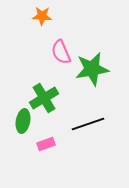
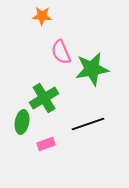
green ellipse: moved 1 px left, 1 px down
